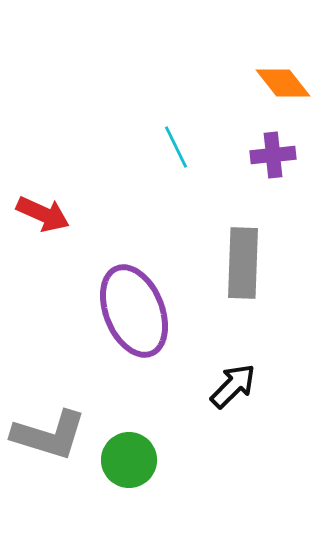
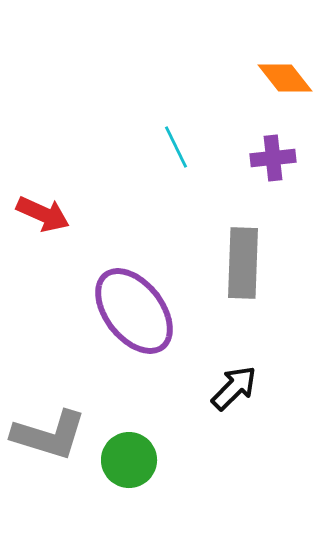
orange diamond: moved 2 px right, 5 px up
purple cross: moved 3 px down
purple ellipse: rotated 16 degrees counterclockwise
black arrow: moved 1 px right, 2 px down
